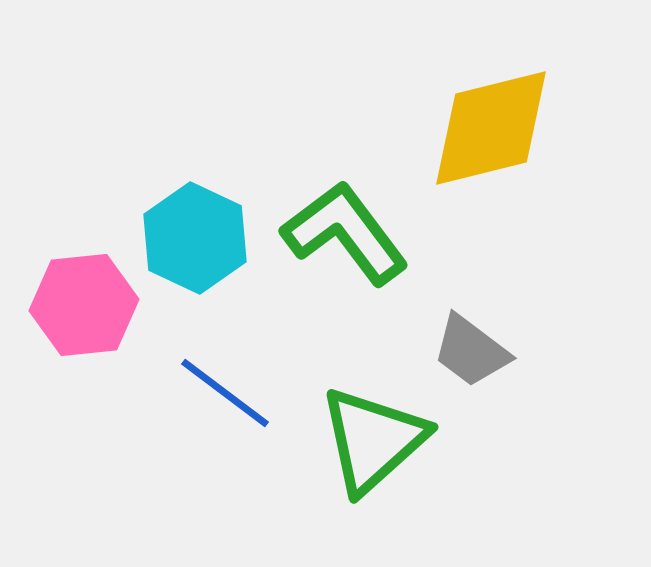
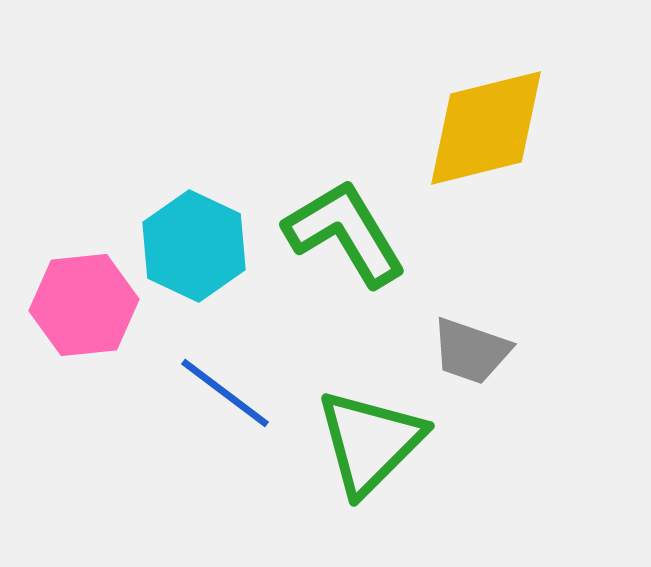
yellow diamond: moved 5 px left
green L-shape: rotated 6 degrees clockwise
cyan hexagon: moved 1 px left, 8 px down
gray trapezoid: rotated 18 degrees counterclockwise
green triangle: moved 3 px left, 2 px down; rotated 3 degrees counterclockwise
